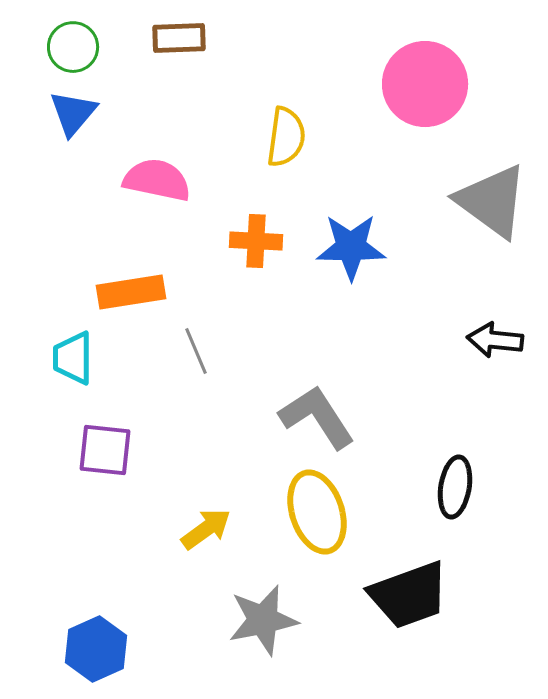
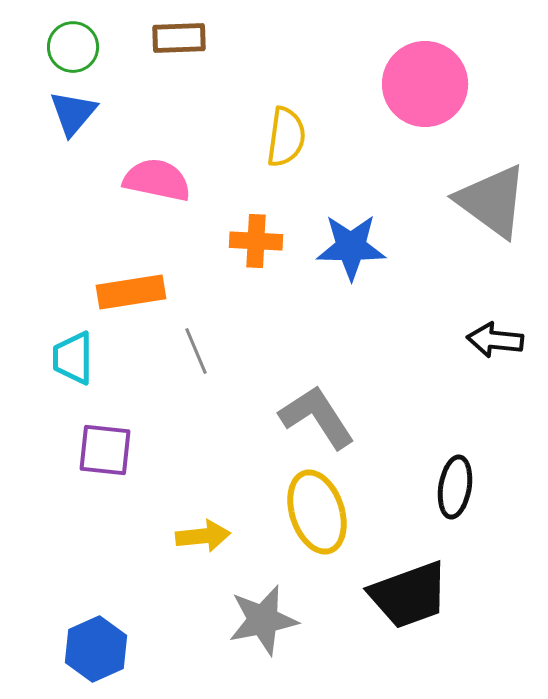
yellow arrow: moved 3 px left, 7 px down; rotated 30 degrees clockwise
